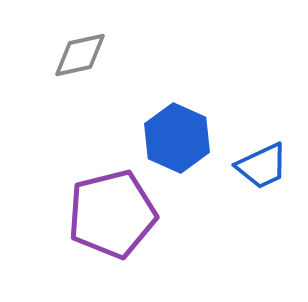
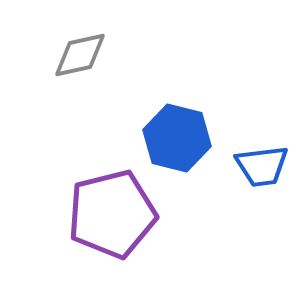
blue hexagon: rotated 10 degrees counterclockwise
blue trapezoid: rotated 18 degrees clockwise
